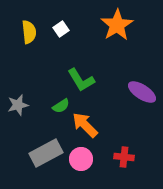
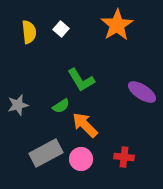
white square: rotated 14 degrees counterclockwise
